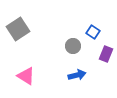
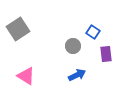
purple rectangle: rotated 28 degrees counterclockwise
blue arrow: rotated 12 degrees counterclockwise
